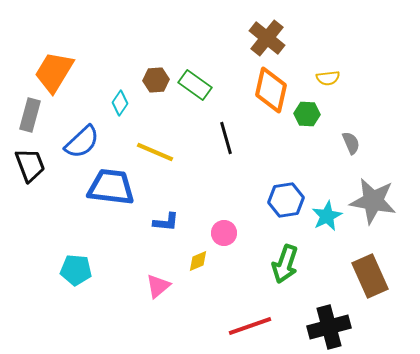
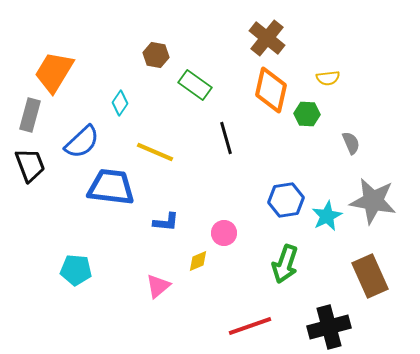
brown hexagon: moved 25 px up; rotated 15 degrees clockwise
